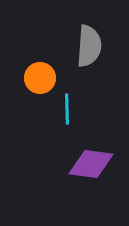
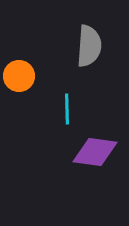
orange circle: moved 21 px left, 2 px up
purple diamond: moved 4 px right, 12 px up
